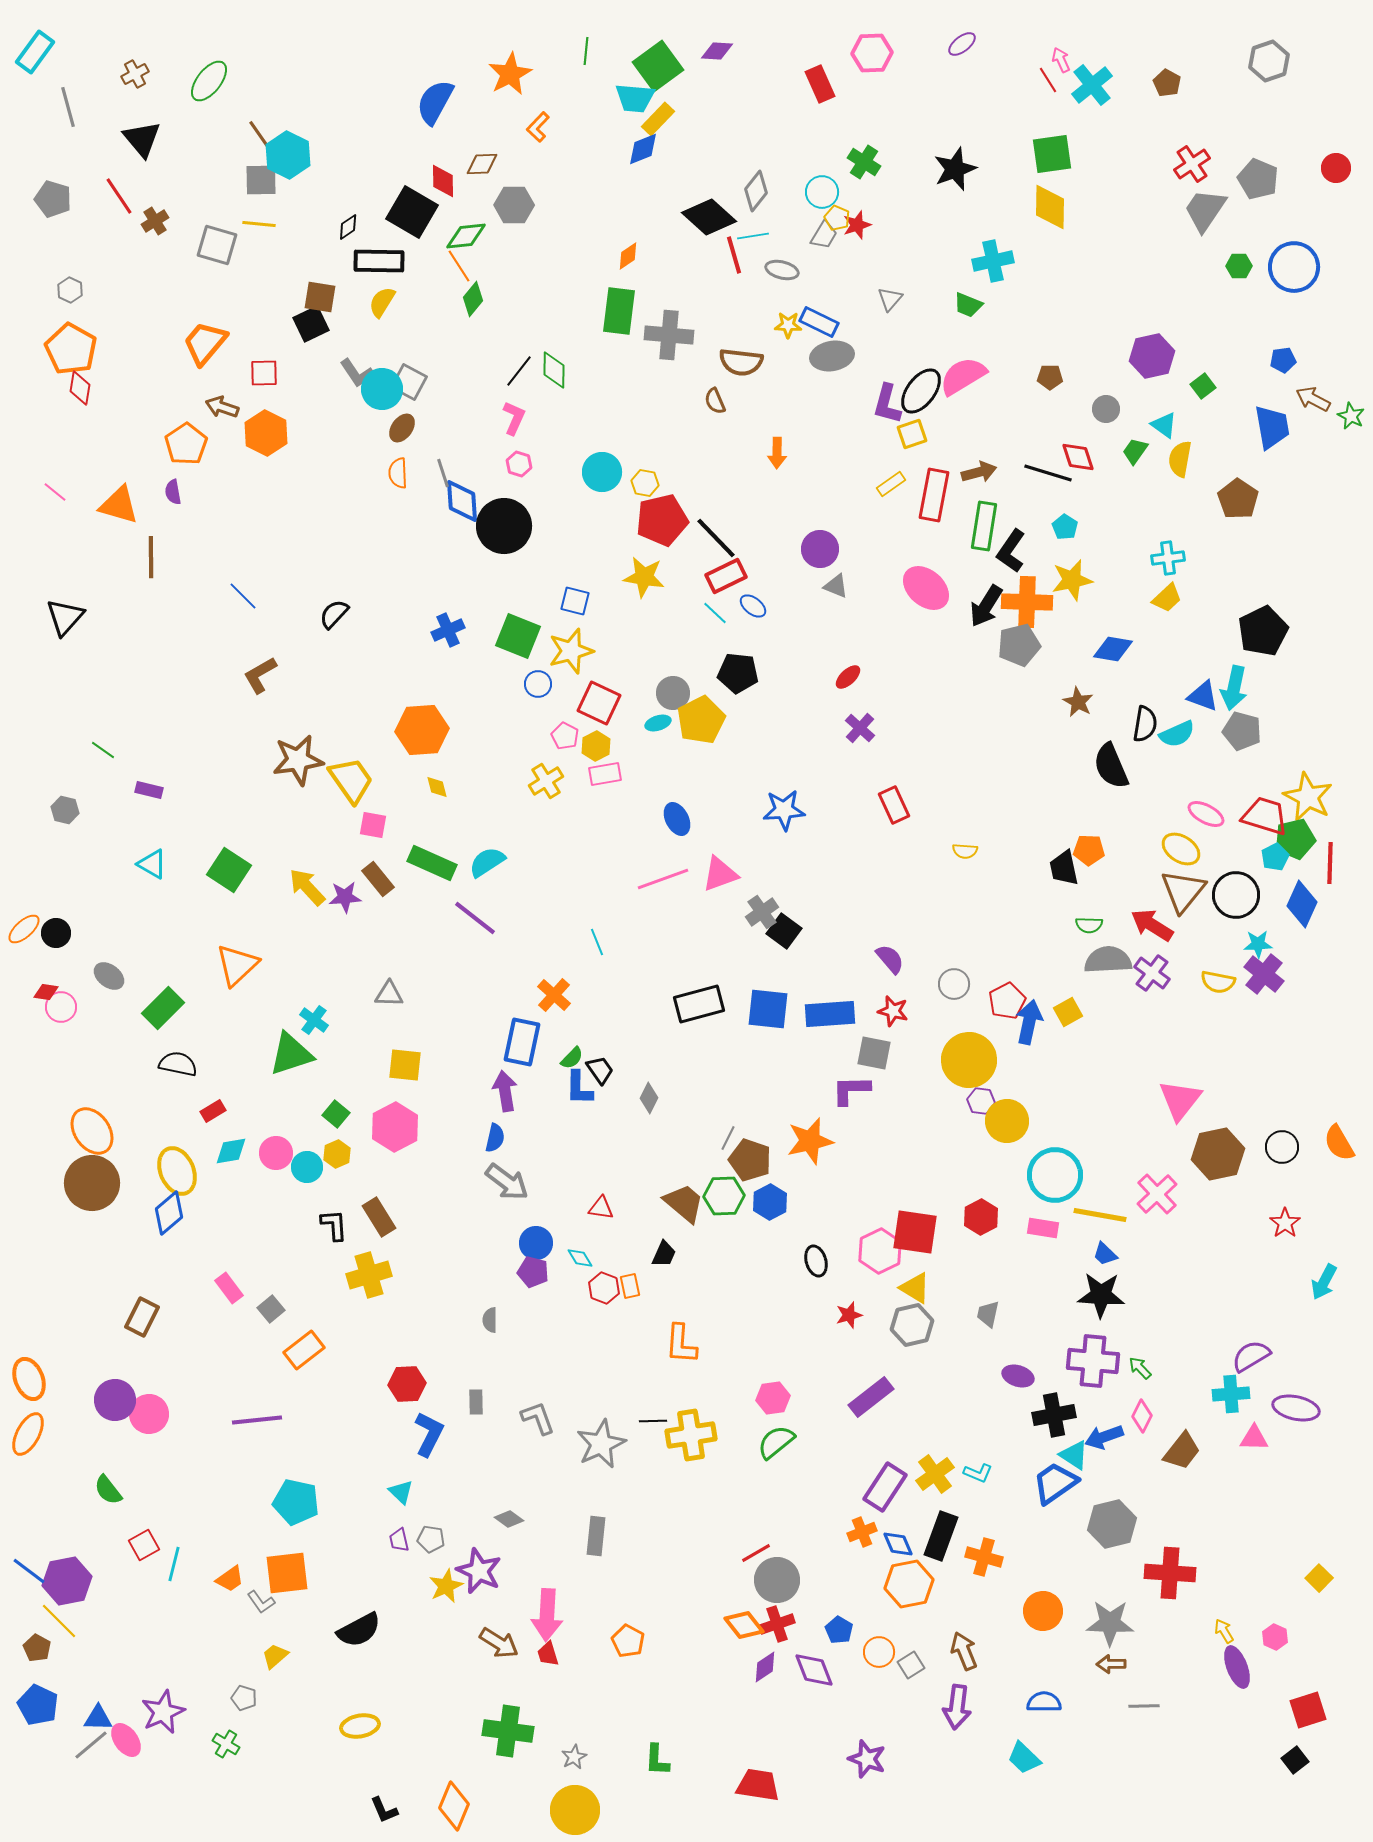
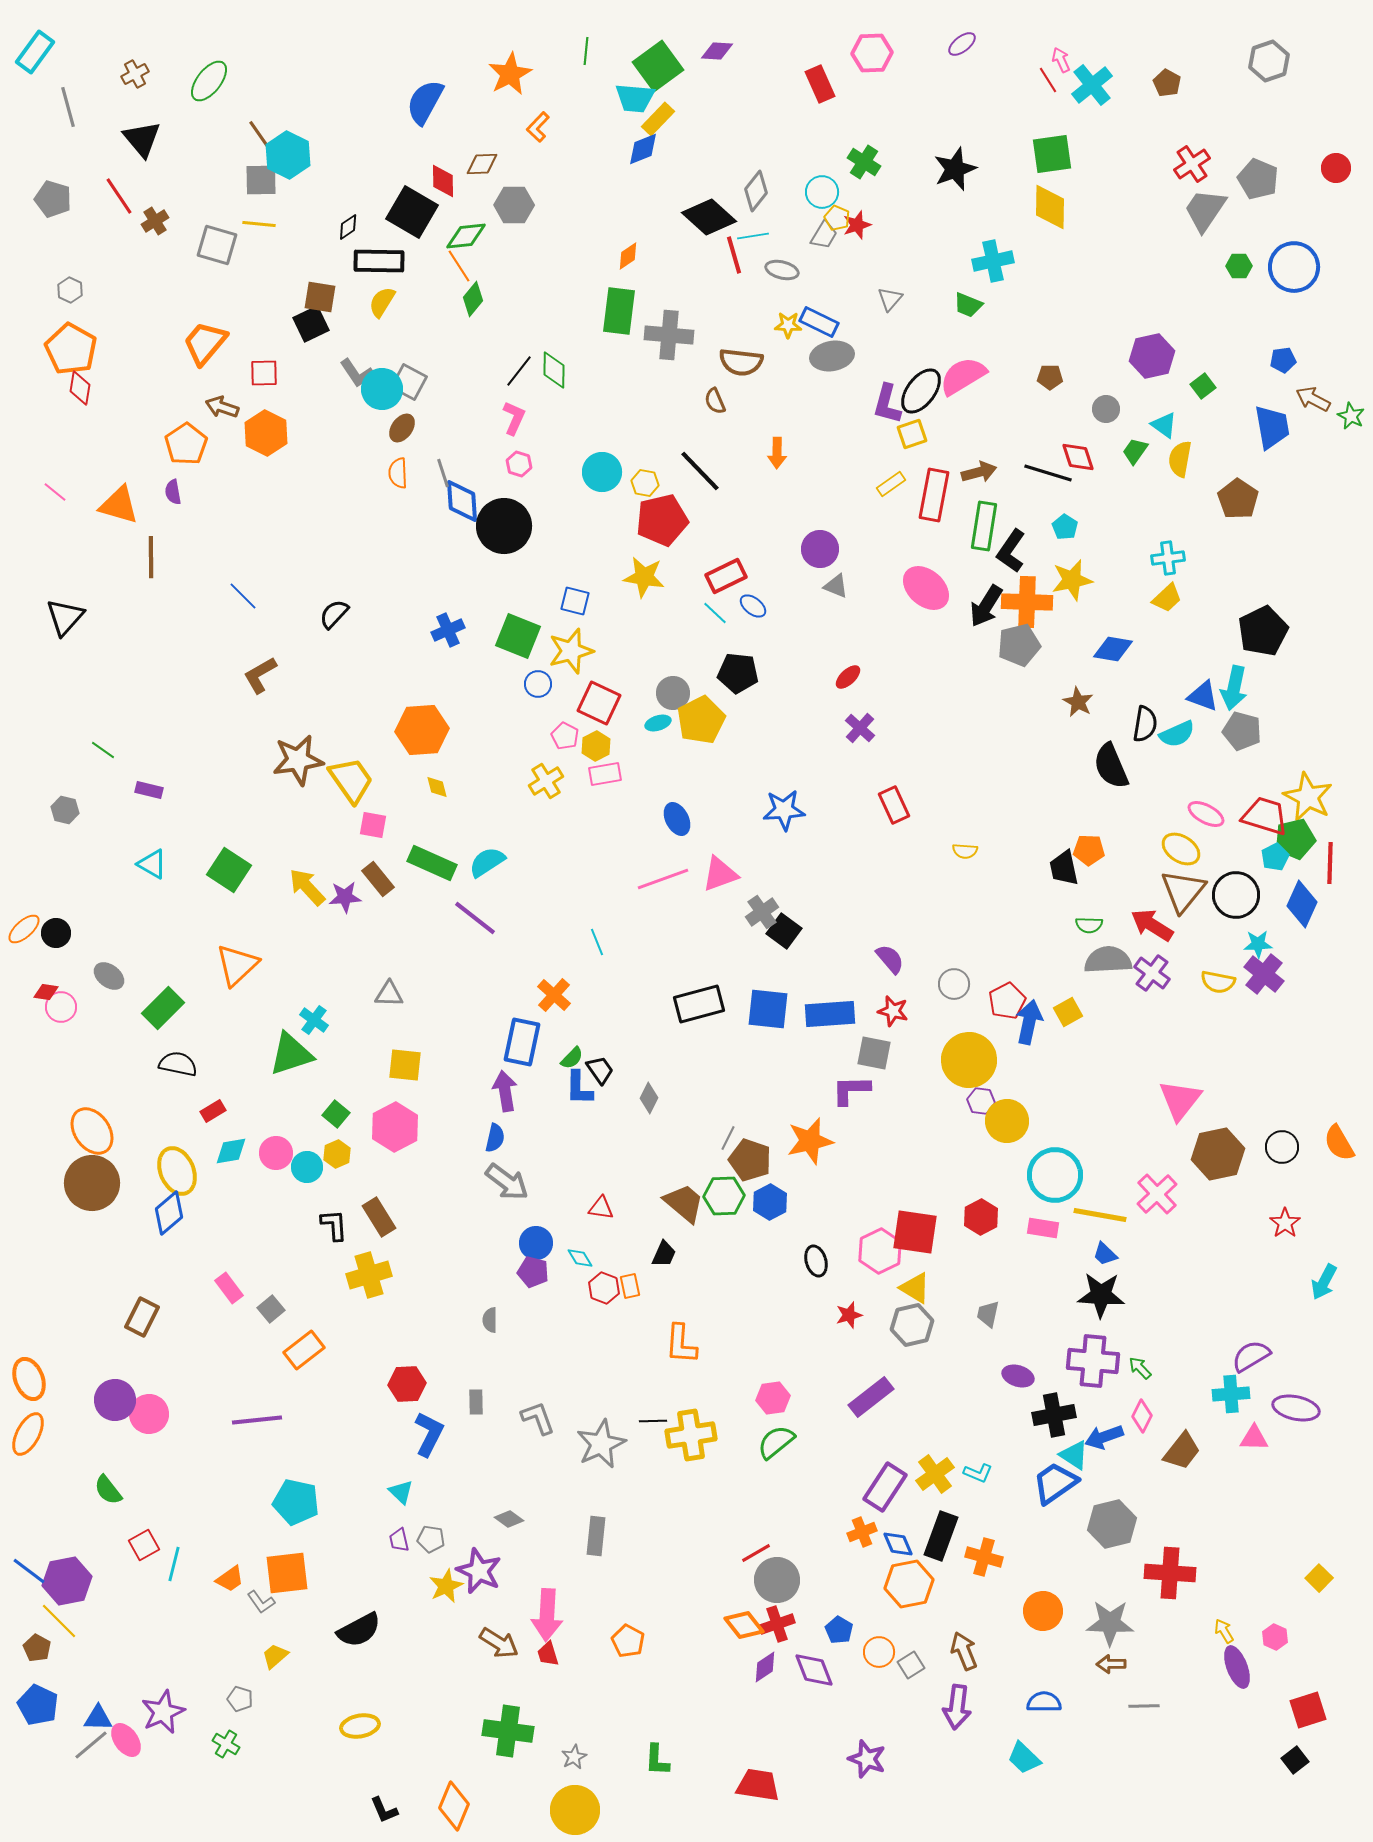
blue semicircle at (435, 102): moved 10 px left
black line at (716, 538): moved 16 px left, 67 px up
gray pentagon at (244, 1698): moved 4 px left, 1 px down
